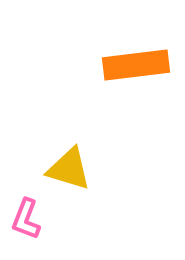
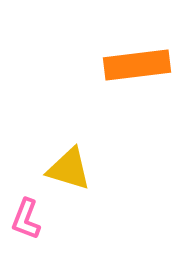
orange rectangle: moved 1 px right
